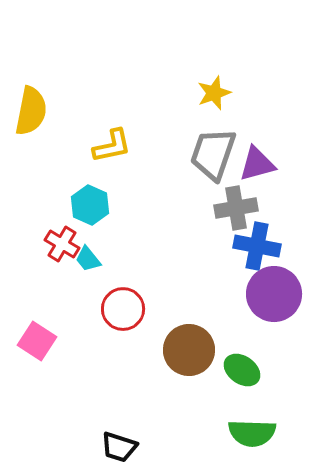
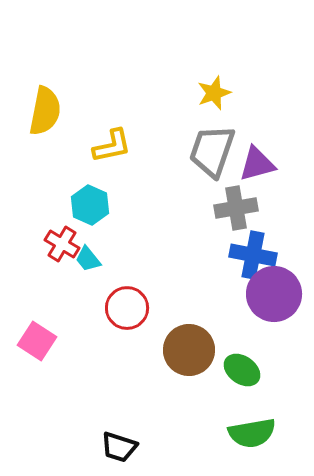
yellow semicircle: moved 14 px right
gray trapezoid: moved 1 px left, 3 px up
blue cross: moved 4 px left, 9 px down
red circle: moved 4 px right, 1 px up
green semicircle: rotated 12 degrees counterclockwise
